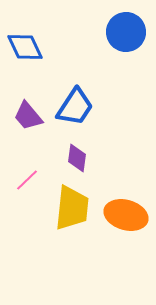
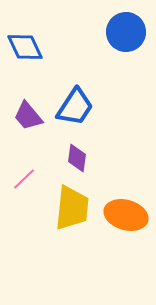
pink line: moved 3 px left, 1 px up
